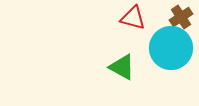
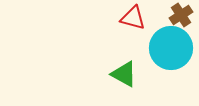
brown cross: moved 2 px up
green triangle: moved 2 px right, 7 px down
